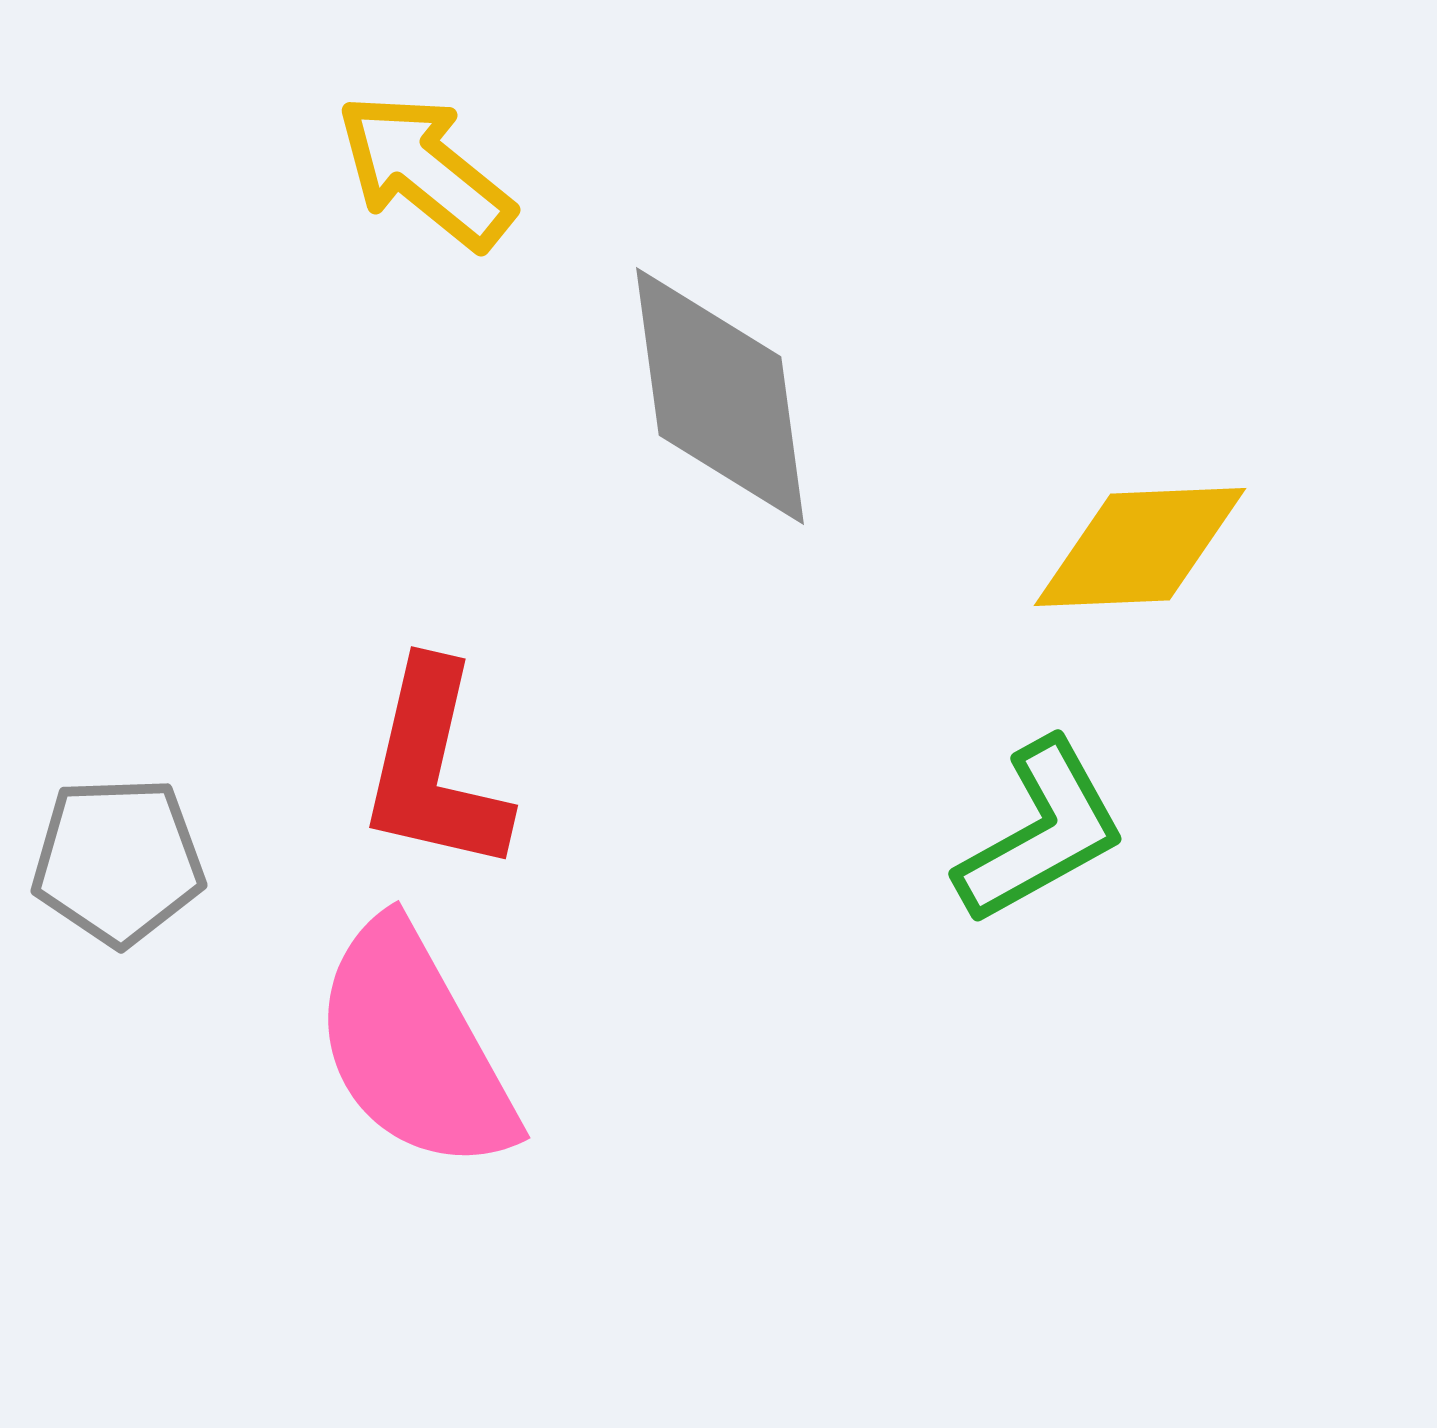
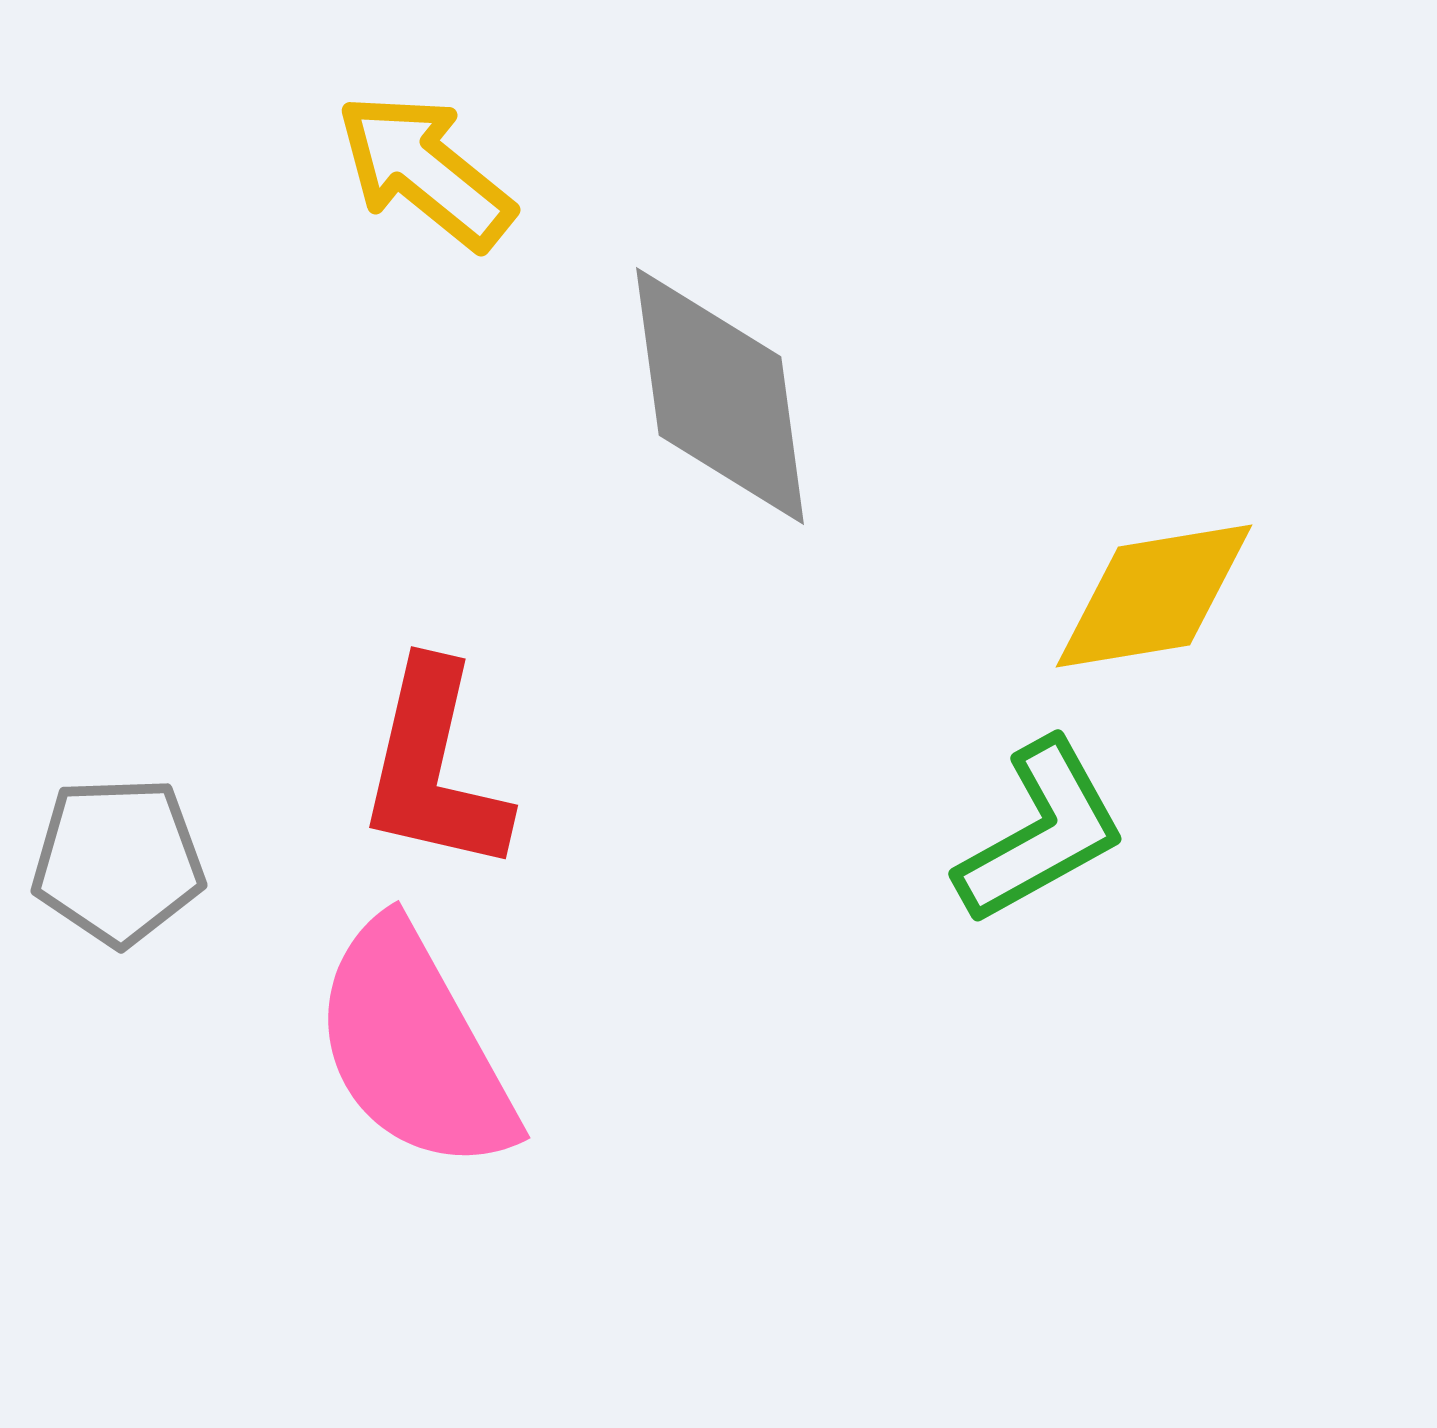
yellow diamond: moved 14 px right, 49 px down; rotated 7 degrees counterclockwise
